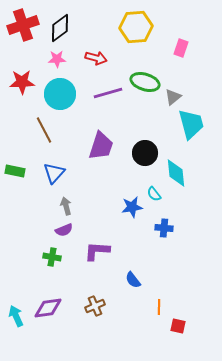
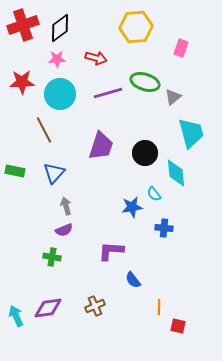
cyan trapezoid: moved 9 px down
purple L-shape: moved 14 px right
